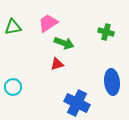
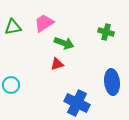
pink trapezoid: moved 4 px left
cyan circle: moved 2 px left, 2 px up
